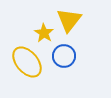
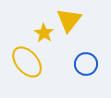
blue circle: moved 22 px right, 8 px down
